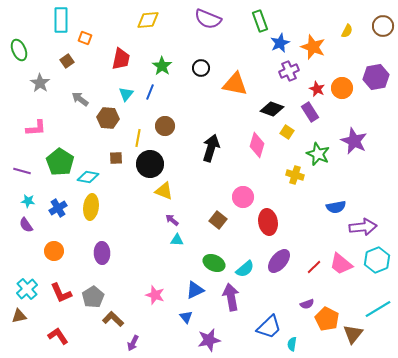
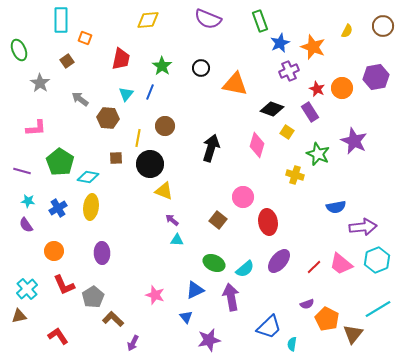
red L-shape at (61, 293): moved 3 px right, 8 px up
